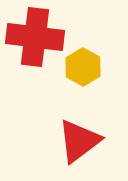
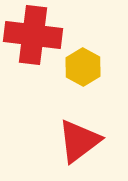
red cross: moved 2 px left, 2 px up
